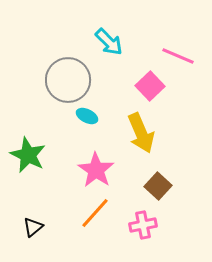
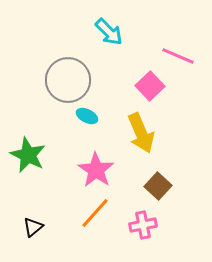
cyan arrow: moved 10 px up
